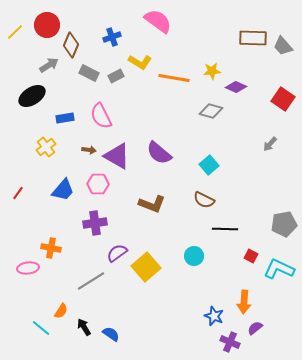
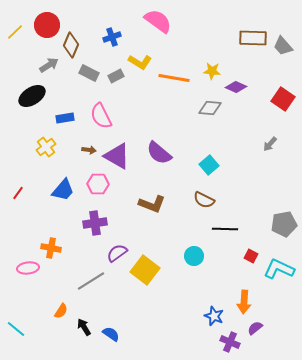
yellow star at (212, 71): rotated 12 degrees clockwise
gray diamond at (211, 111): moved 1 px left, 3 px up; rotated 10 degrees counterclockwise
yellow square at (146, 267): moved 1 px left, 3 px down; rotated 12 degrees counterclockwise
cyan line at (41, 328): moved 25 px left, 1 px down
